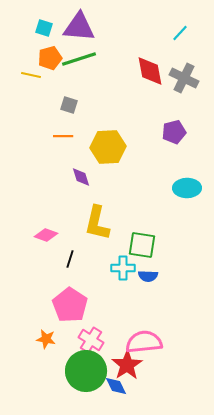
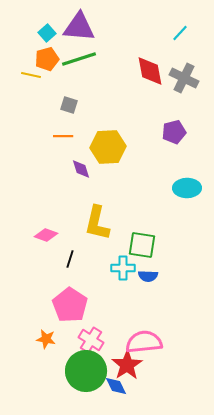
cyan square: moved 3 px right, 5 px down; rotated 30 degrees clockwise
orange pentagon: moved 3 px left, 1 px down
purple diamond: moved 8 px up
